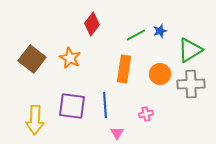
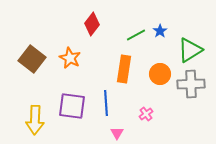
blue star: rotated 16 degrees counterclockwise
blue line: moved 1 px right, 2 px up
pink cross: rotated 24 degrees counterclockwise
